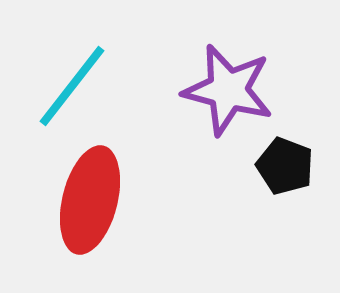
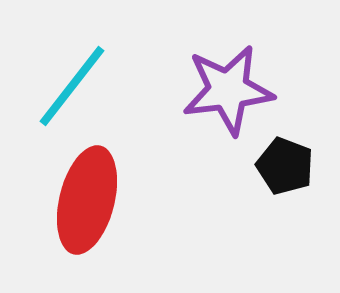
purple star: rotated 22 degrees counterclockwise
red ellipse: moved 3 px left
